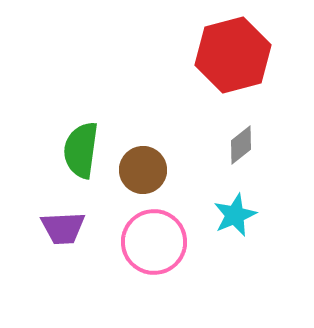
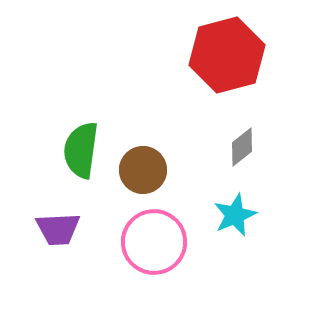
red hexagon: moved 6 px left
gray diamond: moved 1 px right, 2 px down
purple trapezoid: moved 5 px left, 1 px down
